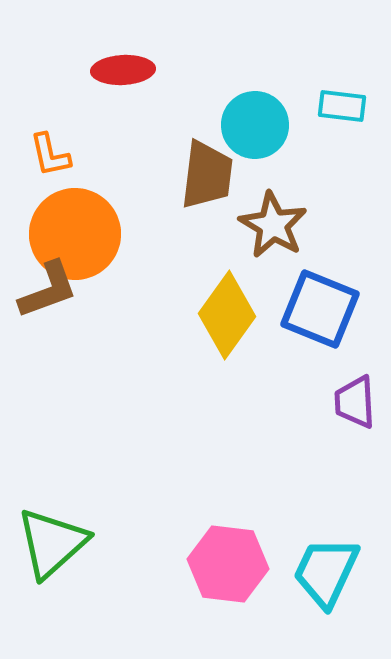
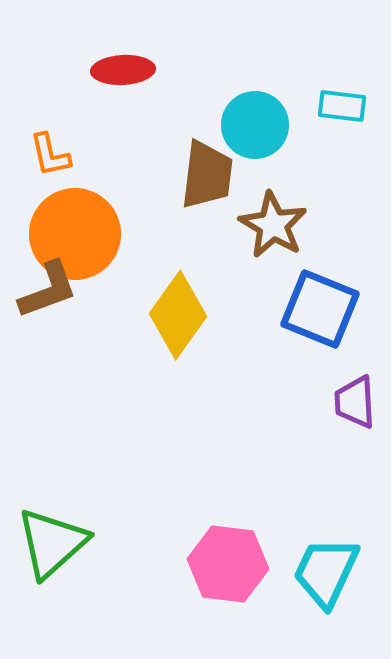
yellow diamond: moved 49 px left
